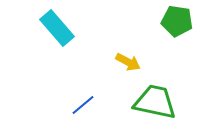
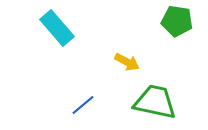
yellow arrow: moved 1 px left
